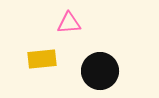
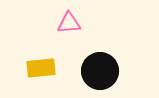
yellow rectangle: moved 1 px left, 9 px down
